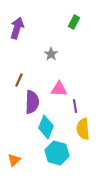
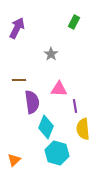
purple arrow: rotated 10 degrees clockwise
brown line: rotated 64 degrees clockwise
purple semicircle: rotated 10 degrees counterclockwise
